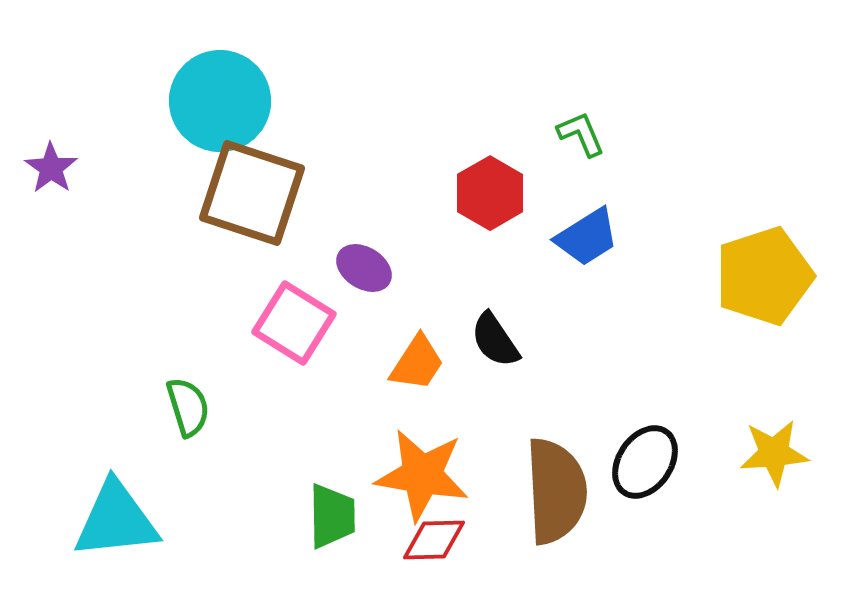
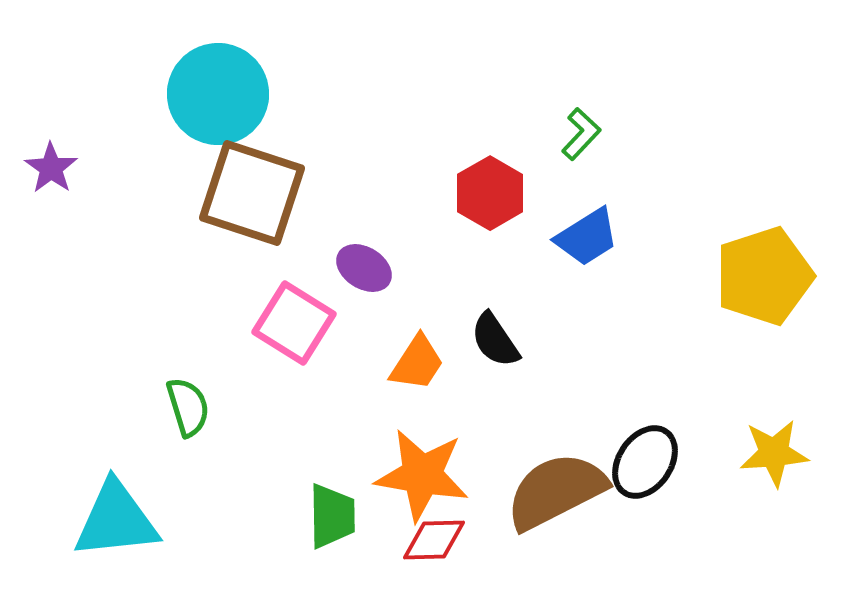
cyan circle: moved 2 px left, 7 px up
green L-shape: rotated 66 degrees clockwise
brown semicircle: rotated 114 degrees counterclockwise
